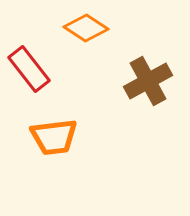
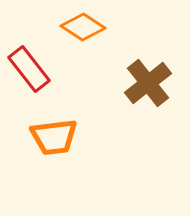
orange diamond: moved 3 px left, 1 px up
brown cross: moved 2 px down; rotated 9 degrees counterclockwise
